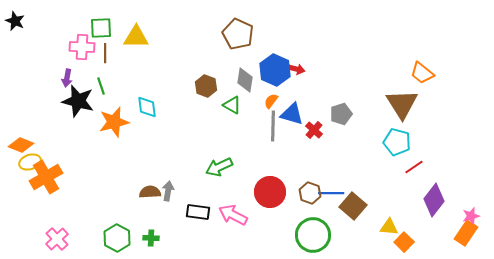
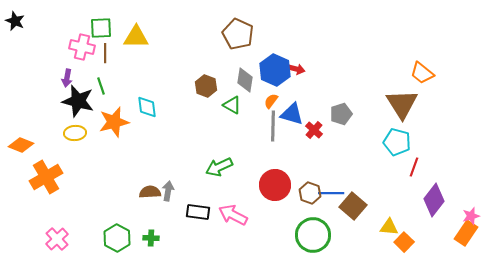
pink cross at (82, 47): rotated 10 degrees clockwise
yellow ellipse at (30, 162): moved 45 px right, 29 px up; rotated 15 degrees clockwise
red line at (414, 167): rotated 36 degrees counterclockwise
red circle at (270, 192): moved 5 px right, 7 px up
